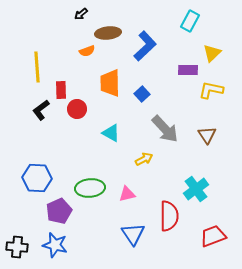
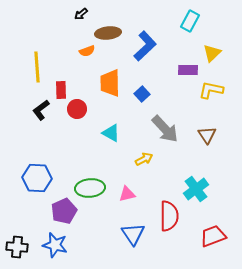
purple pentagon: moved 5 px right
